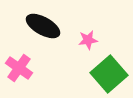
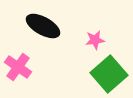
pink star: moved 7 px right
pink cross: moved 1 px left, 1 px up
